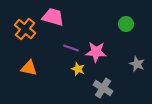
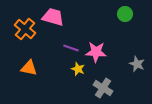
green circle: moved 1 px left, 10 px up
